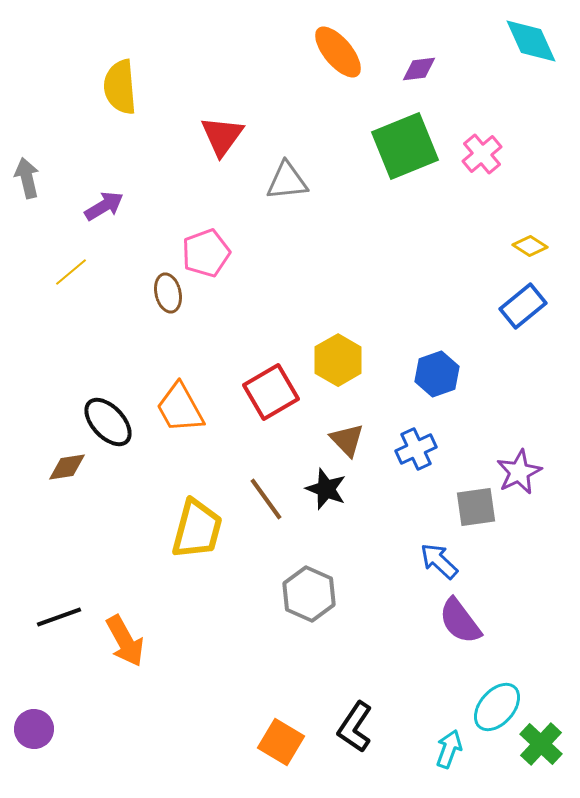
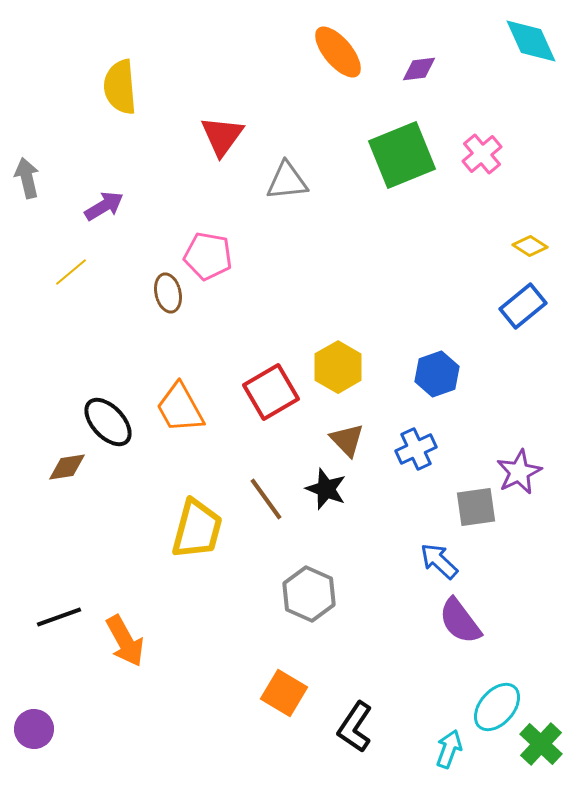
green square: moved 3 px left, 9 px down
pink pentagon: moved 2 px right, 3 px down; rotated 30 degrees clockwise
yellow hexagon: moved 7 px down
orange square: moved 3 px right, 49 px up
